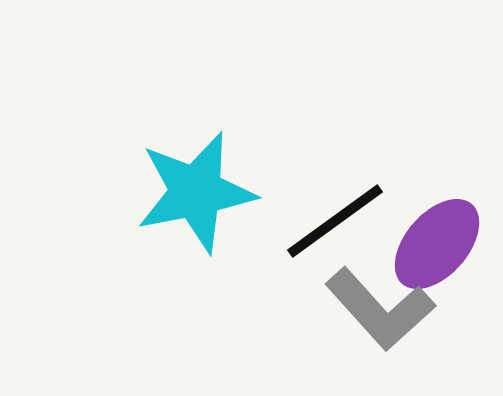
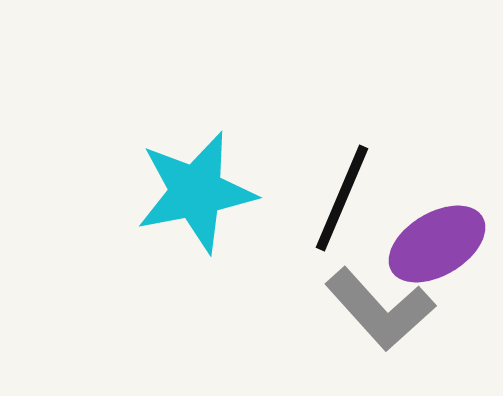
black line: moved 7 px right, 23 px up; rotated 31 degrees counterclockwise
purple ellipse: rotated 18 degrees clockwise
